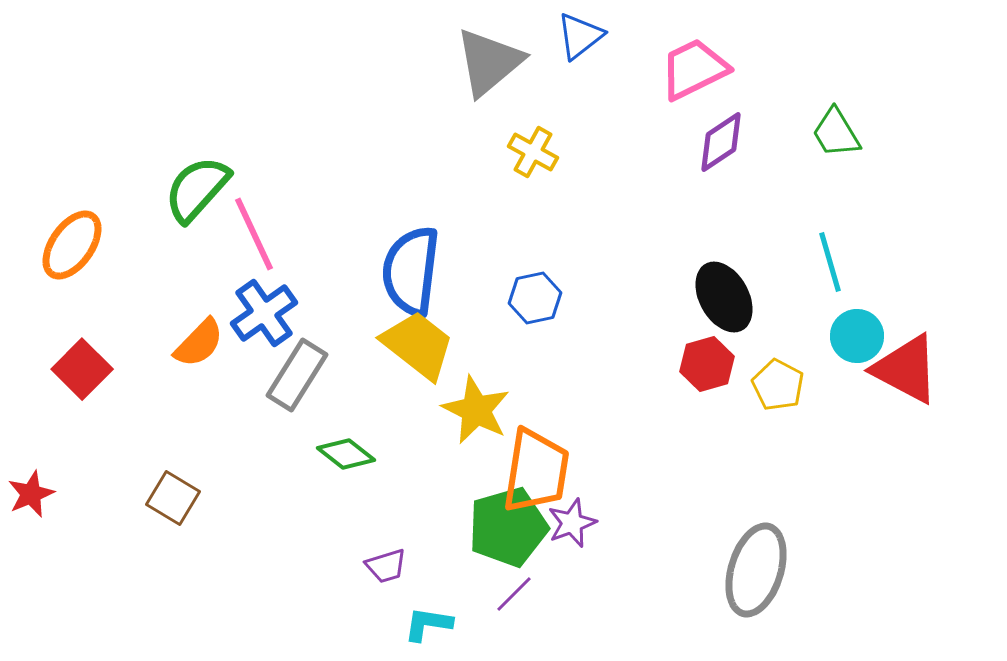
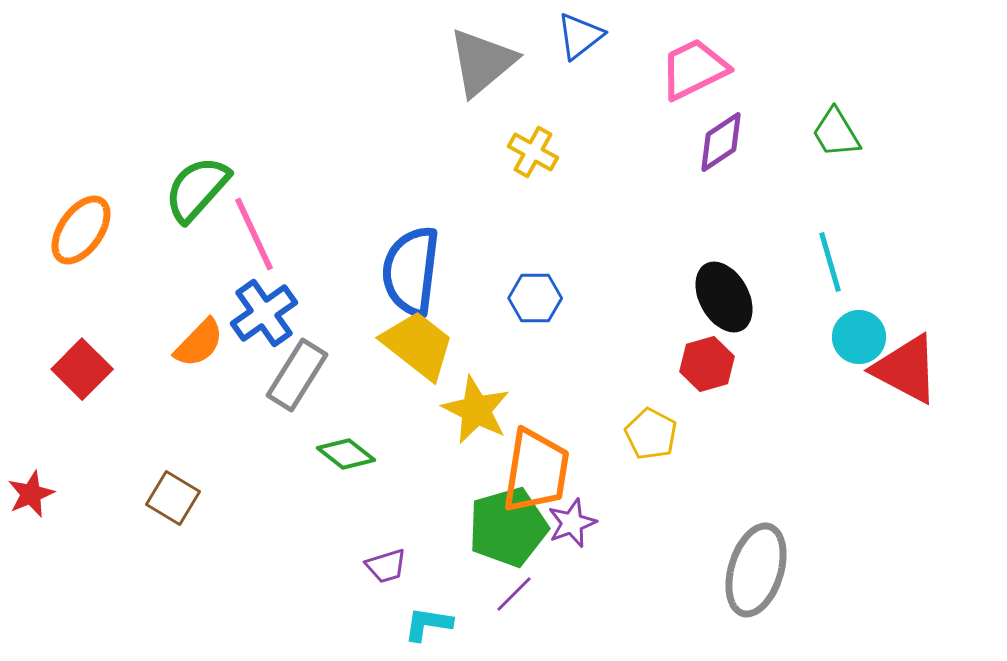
gray triangle: moved 7 px left
orange ellipse: moved 9 px right, 15 px up
blue hexagon: rotated 12 degrees clockwise
cyan circle: moved 2 px right, 1 px down
yellow pentagon: moved 127 px left, 49 px down
